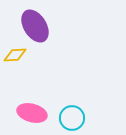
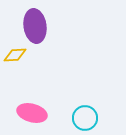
purple ellipse: rotated 24 degrees clockwise
cyan circle: moved 13 px right
